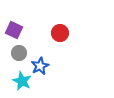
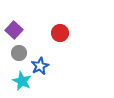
purple square: rotated 18 degrees clockwise
